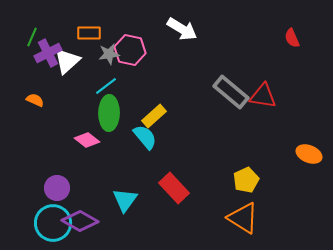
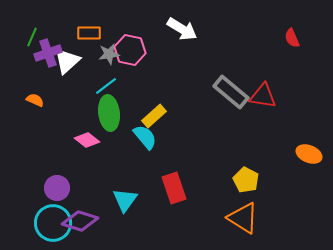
purple cross: rotated 8 degrees clockwise
green ellipse: rotated 8 degrees counterclockwise
yellow pentagon: rotated 20 degrees counterclockwise
red rectangle: rotated 24 degrees clockwise
purple diamond: rotated 12 degrees counterclockwise
